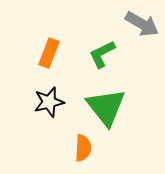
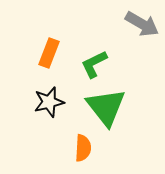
green L-shape: moved 8 px left, 10 px down
